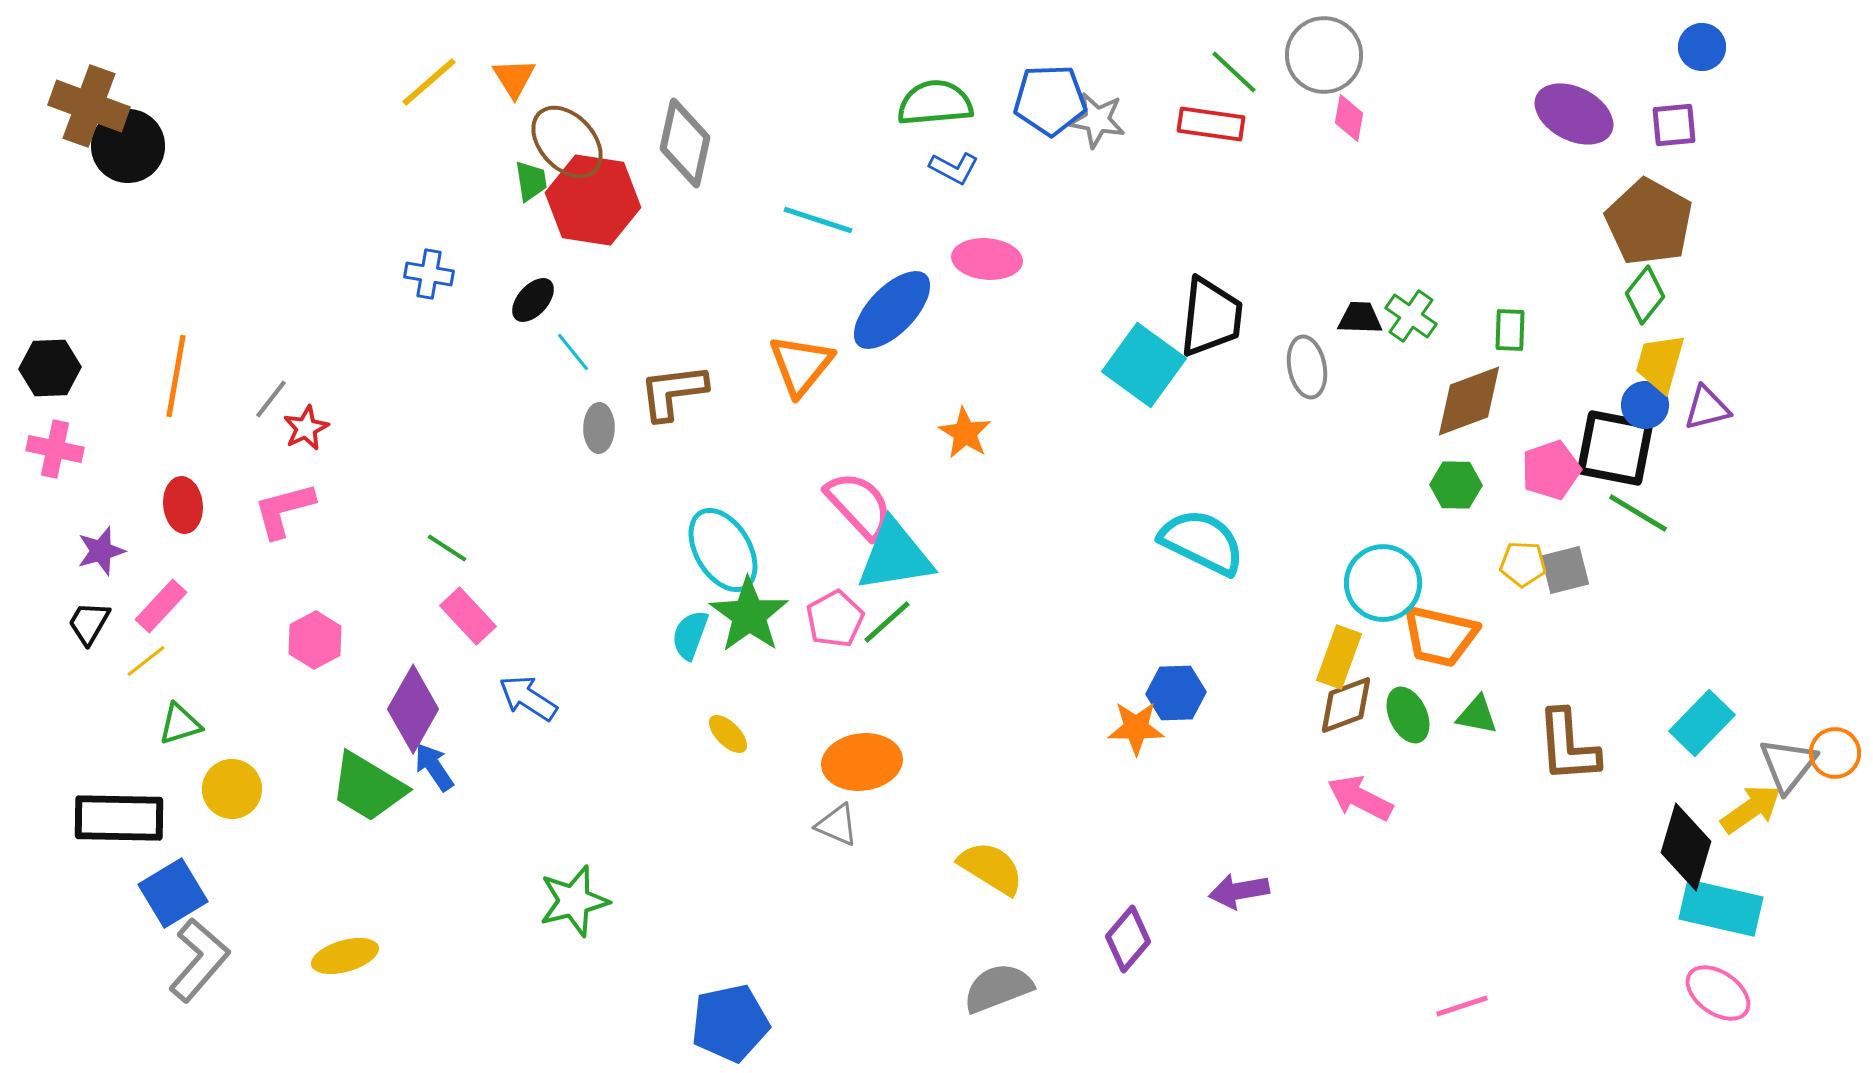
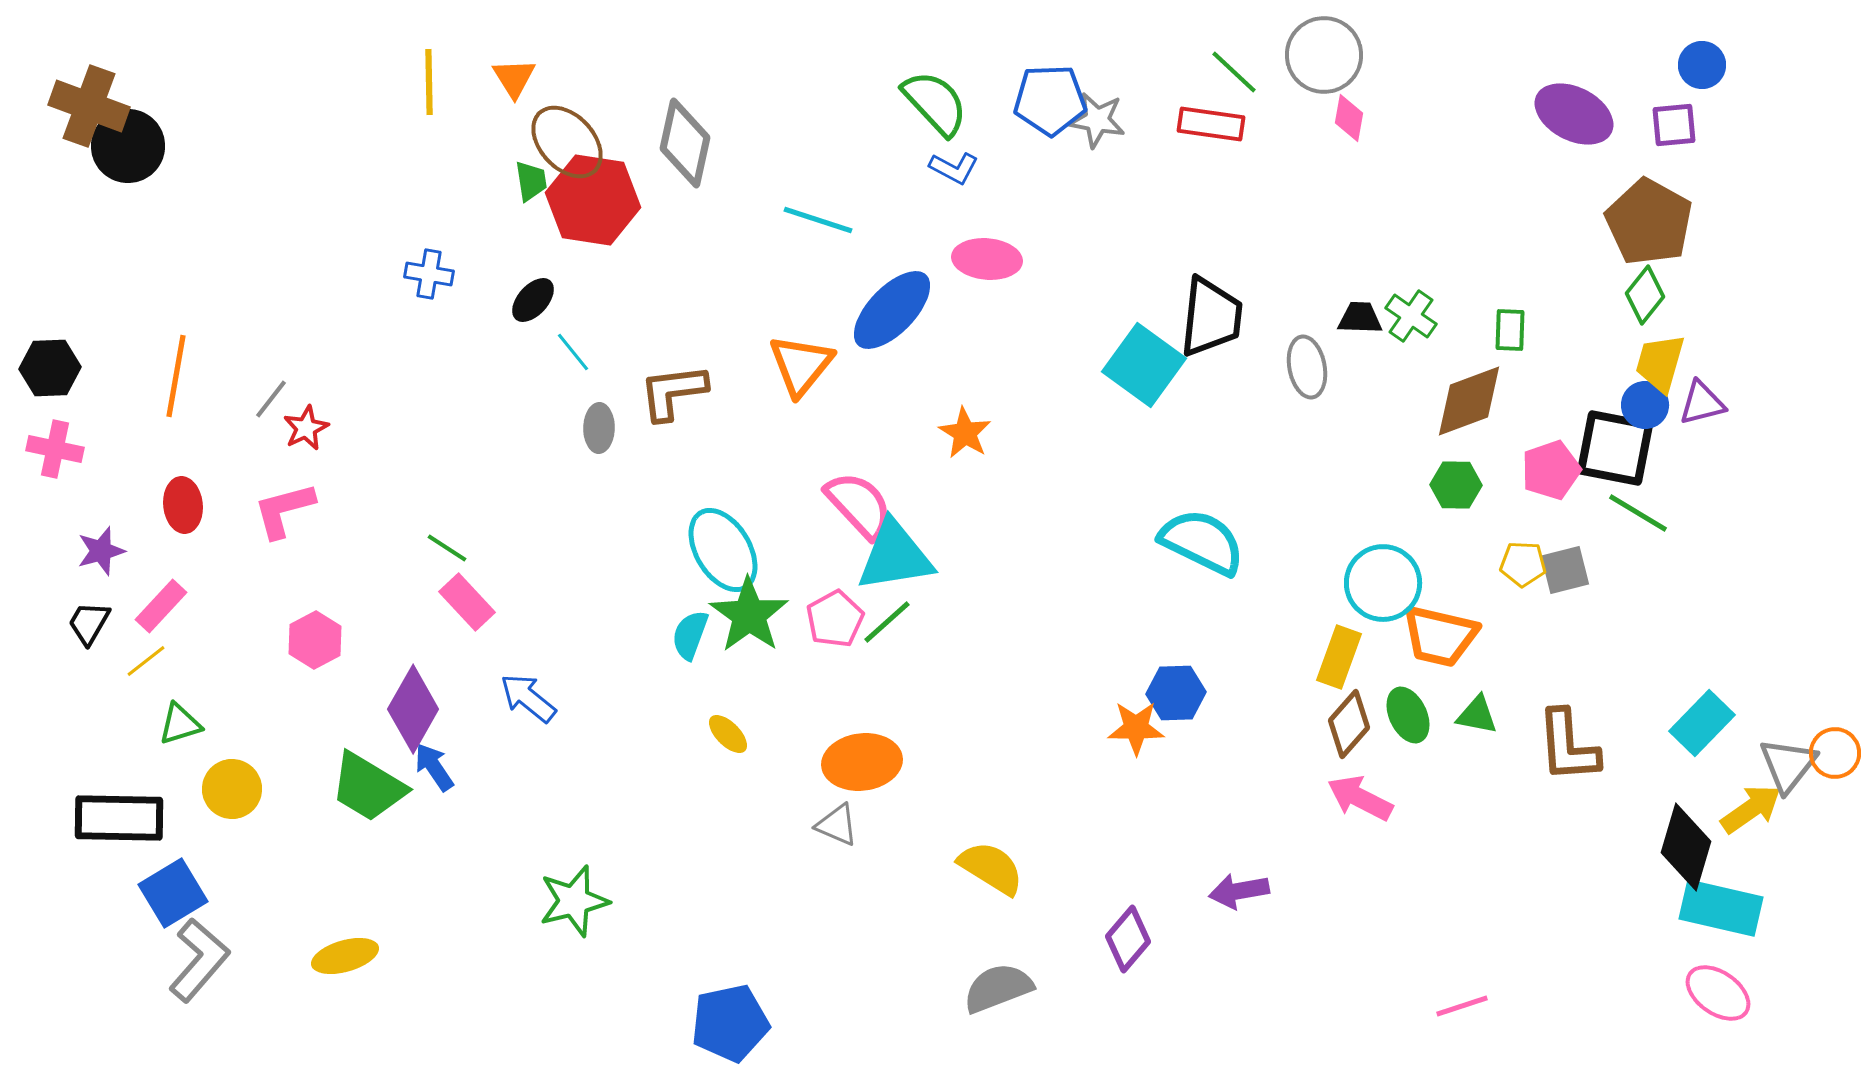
blue circle at (1702, 47): moved 18 px down
yellow line at (429, 82): rotated 50 degrees counterclockwise
green semicircle at (935, 103): rotated 52 degrees clockwise
purple triangle at (1707, 408): moved 5 px left, 5 px up
pink rectangle at (468, 616): moved 1 px left, 14 px up
blue arrow at (528, 698): rotated 6 degrees clockwise
brown diamond at (1346, 705): moved 3 px right, 19 px down; rotated 28 degrees counterclockwise
